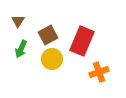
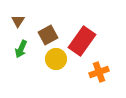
red rectangle: rotated 12 degrees clockwise
yellow circle: moved 4 px right
